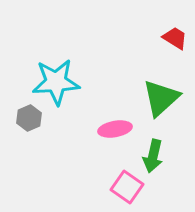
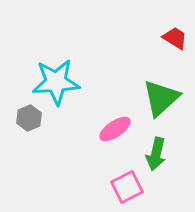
pink ellipse: rotated 24 degrees counterclockwise
green arrow: moved 3 px right, 2 px up
pink square: rotated 28 degrees clockwise
